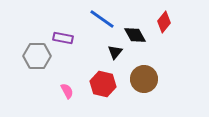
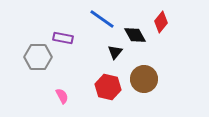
red diamond: moved 3 px left
gray hexagon: moved 1 px right, 1 px down
red hexagon: moved 5 px right, 3 px down
pink semicircle: moved 5 px left, 5 px down
